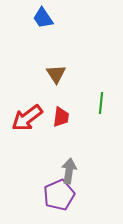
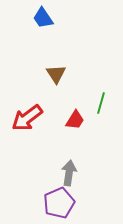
green line: rotated 10 degrees clockwise
red trapezoid: moved 14 px right, 3 px down; rotated 25 degrees clockwise
gray arrow: moved 2 px down
purple pentagon: moved 8 px down
